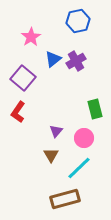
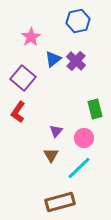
purple cross: rotated 18 degrees counterclockwise
brown rectangle: moved 5 px left, 3 px down
